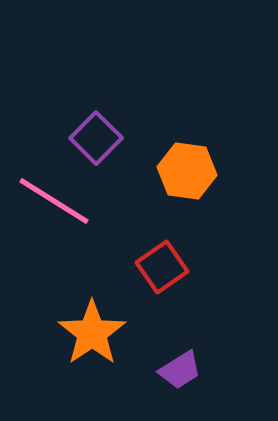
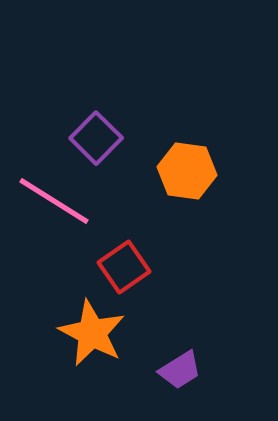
red square: moved 38 px left
orange star: rotated 10 degrees counterclockwise
